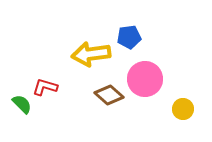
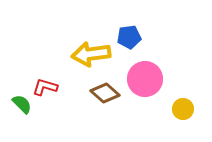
brown diamond: moved 4 px left, 2 px up
